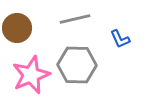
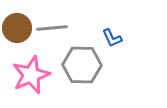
gray line: moved 23 px left, 9 px down; rotated 8 degrees clockwise
blue L-shape: moved 8 px left, 1 px up
gray hexagon: moved 5 px right
